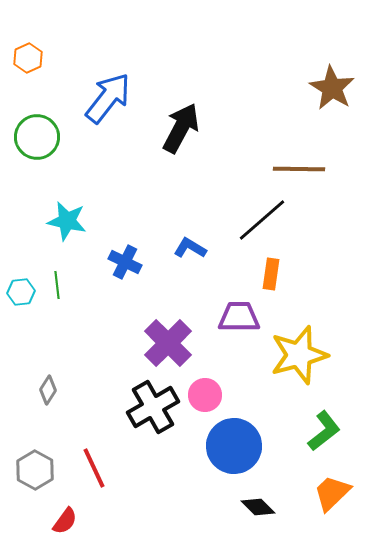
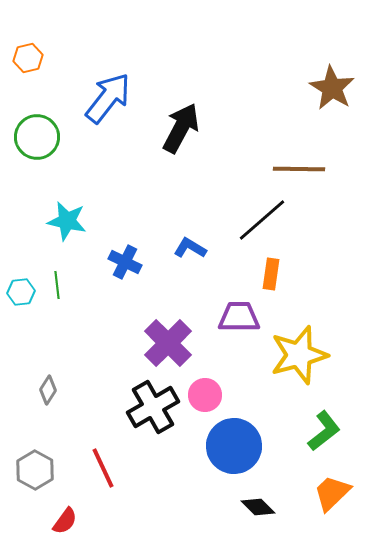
orange hexagon: rotated 12 degrees clockwise
red line: moved 9 px right
